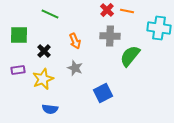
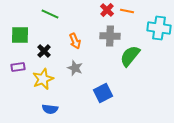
green square: moved 1 px right
purple rectangle: moved 3 px up
